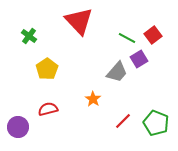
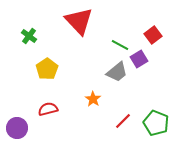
green line: moved 7 px left, 7 px down
gray trapezoid: rotated 10 degrees clockwise
purple circle: moved 1 px left, 1 px down
